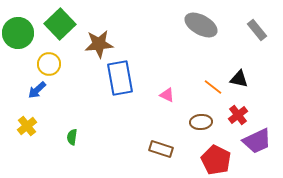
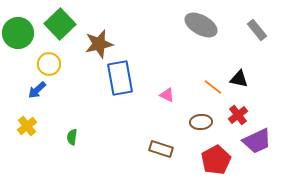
brown star: rotated 8 degrees counterclockwise
red pentagon: rotated 16 degrees clockwise
